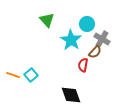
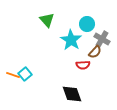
red semicircle: rotated 104 degrees counterclockwise
cyan square: moved 6 px left, 1 px up
black diamond: moved 1 px right, 1 px up
